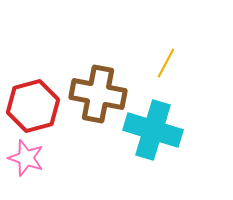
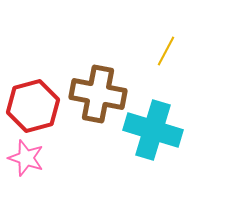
yellow line: moved 12 px up
